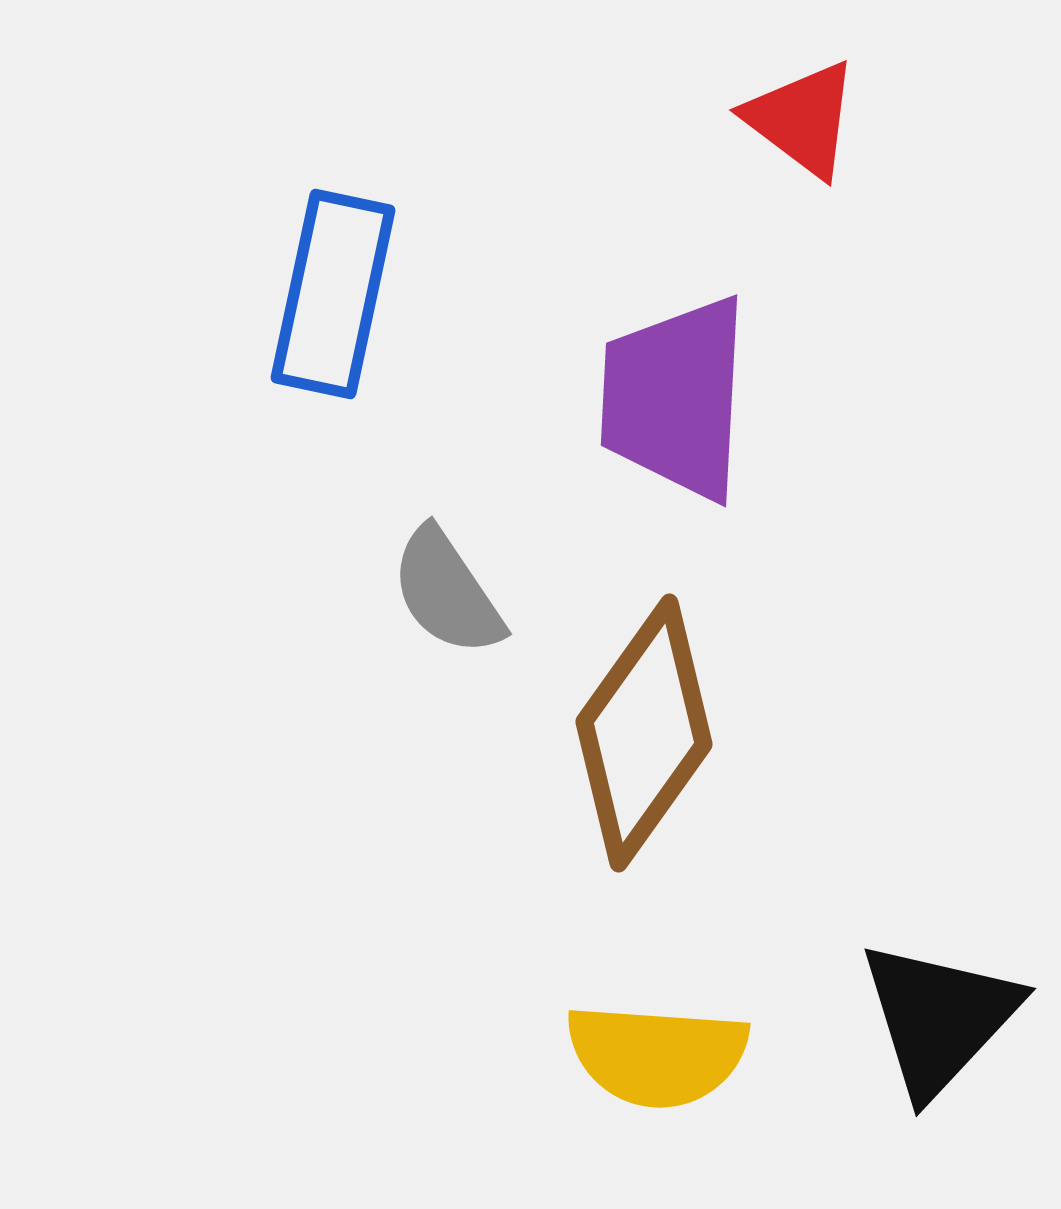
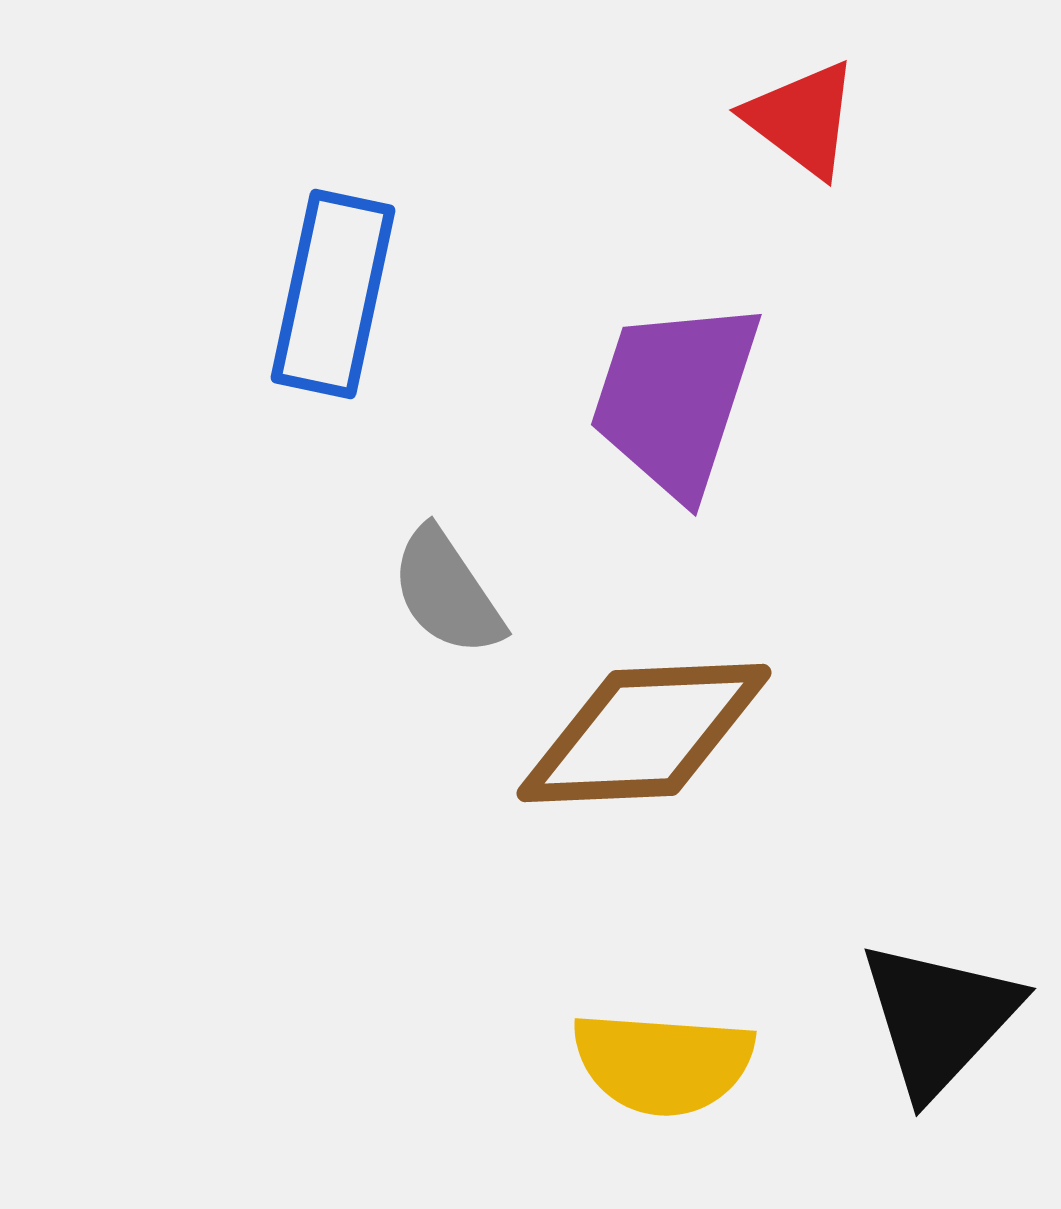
purple trapezoid: rotated 15 degrees clockwise
brown diamond: rotated 52 degrees clockwise
yellow semicircle: moved 6 px right, 8 px down
